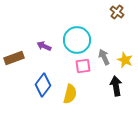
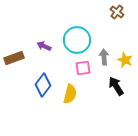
gray arrow: rotated 21 degrees clockwise
pink square: moved 2 px down
black arrow: rotated 24 degrees counterclockwise
